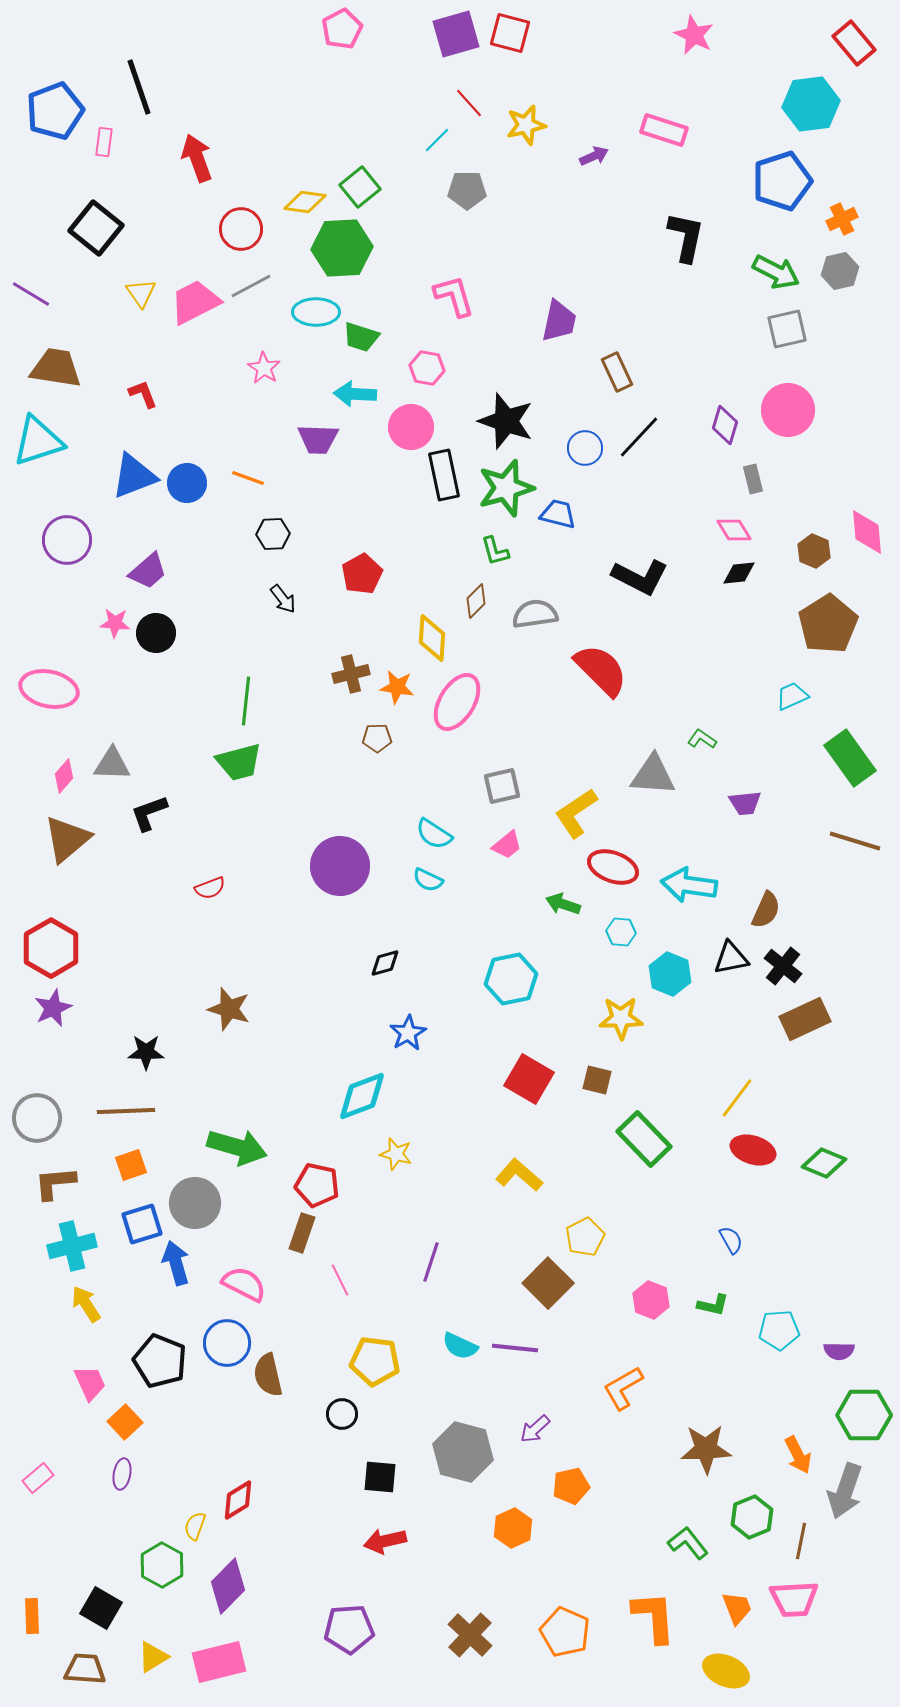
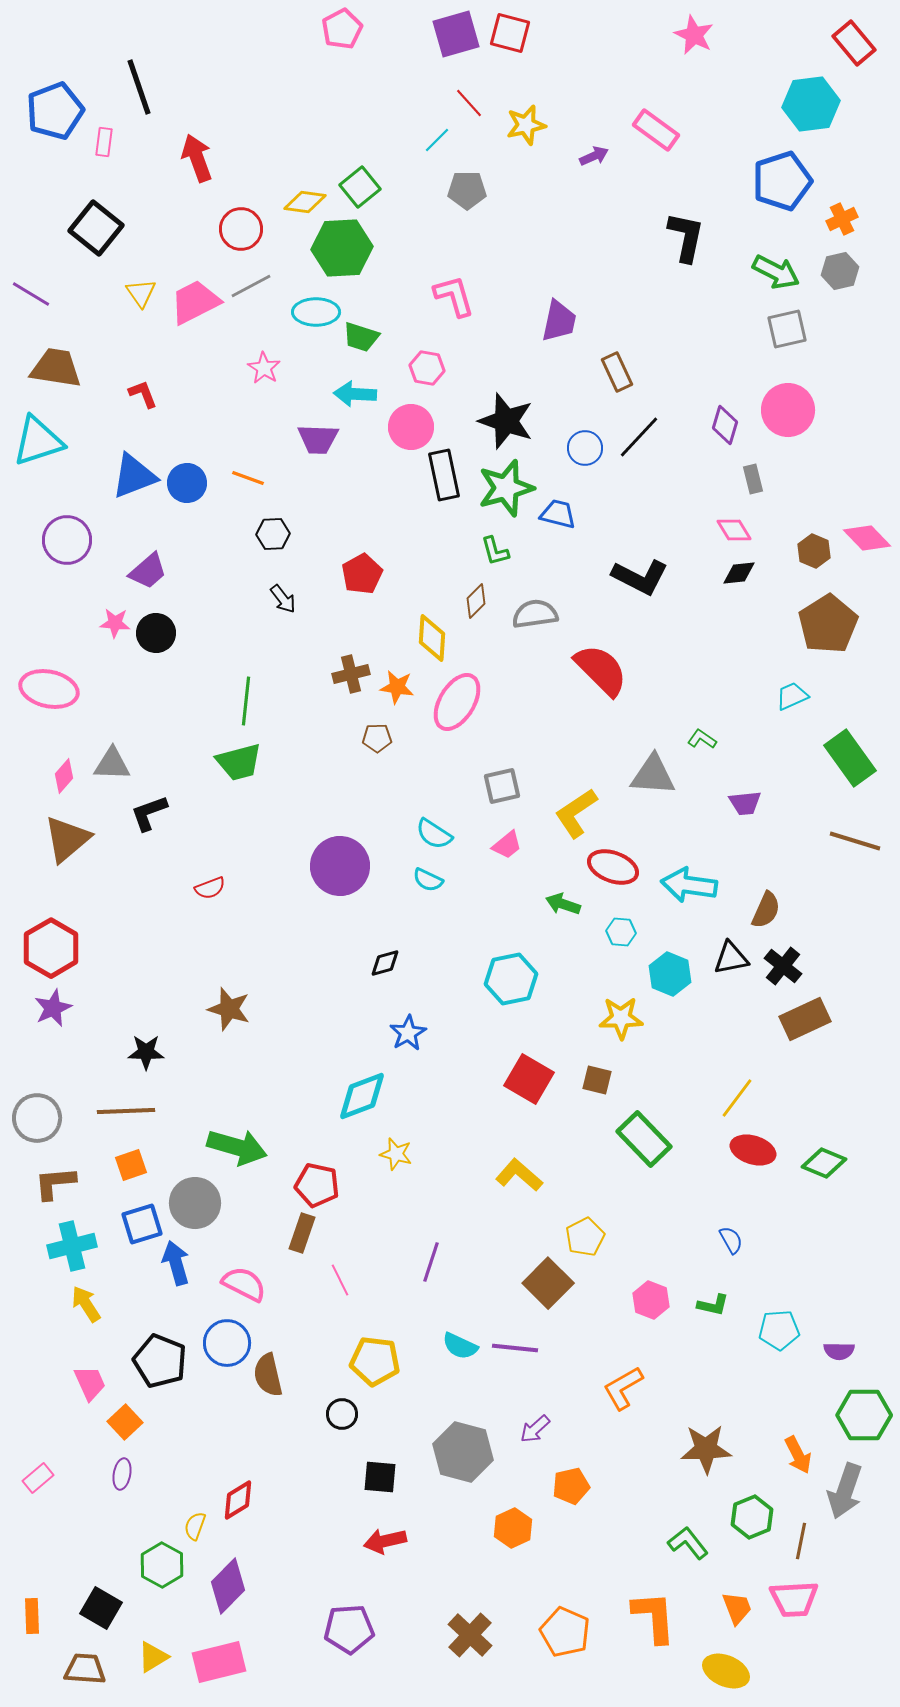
pink rectangle at (664, 130): moved 8 px left; rotated 18 degrees clockwise
pink diamond at (867, 532): moved 6 px down; rotated 39 degrees counterclockwise
